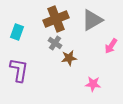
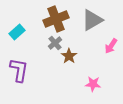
cyan rectangle: rotated 28 degrees clockwise
gray cross: rotated 16 degrees clockwise
brown star: moved 2 px up; rotated 28 degrees counterclockwise
